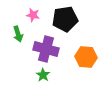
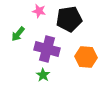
pink star: moved 6 px right, 4 px up
black pentagon: moved 4 px right
green arrow: rotated 56 degrees clockwise
purple cross: moved 1 px right
